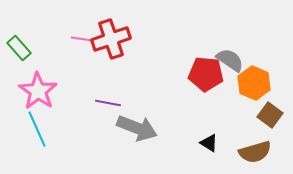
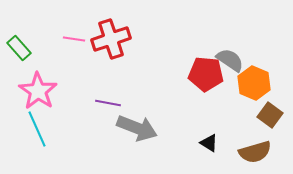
pink line: moved 8 px left
